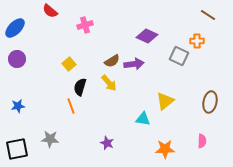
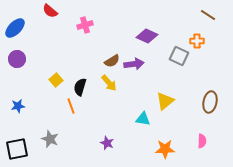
yellow square: moved 13 px left, 16 px down
gray star: rotated 18 degrees clockwise
